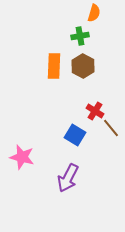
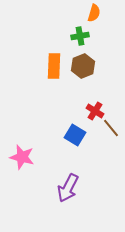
brown hexagon: rotated 10 degrees clockwise
purple arrow: moved 10 px down
